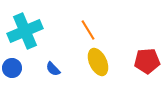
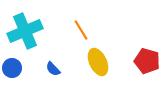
orange line: moved 7 px left
red pentagon: rotated 20 degrees clockwise
